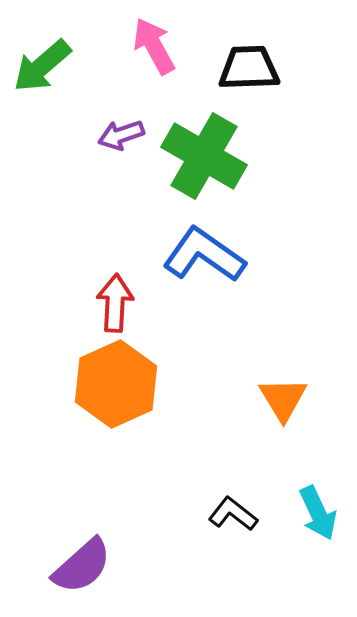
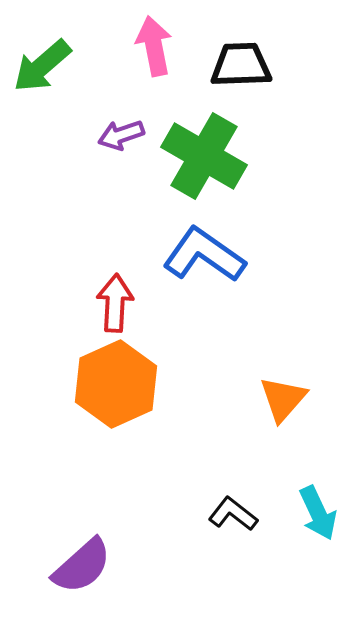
pink arrow: rotated 18 degrees clockwise
black trapezoid: moved 8 px left, 3 px up
orange triangle: rotated 12 degrees clockwise
